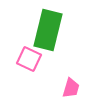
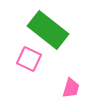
green rectangle: rotated 66 degrees counterclockwise
